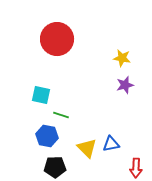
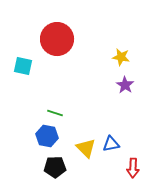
yellow star: moved 1 px left, 1 px up
purple star: rotated 24 degrees counterclockwise
cyan square: moved 18 px left, 29 px up
green line: moved 6 px left, 2 px up
yellow triangle: moved 1 px left
red arrow: moved 3 px left
